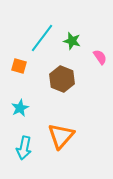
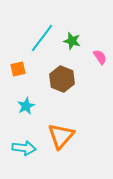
orange square: moved 1 px left, 3 px down; rotated 28 degrees counterclockwise
cyan star: moved 6 px right, 2 px up
cyan arrow: rotated 95 degrees counterclockwise
